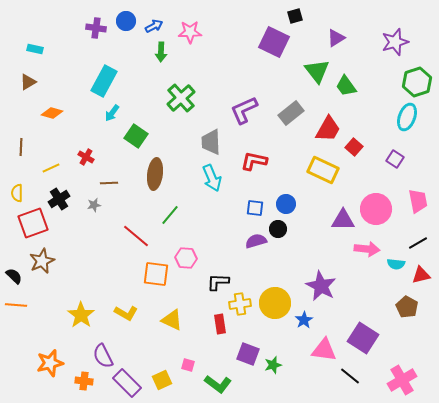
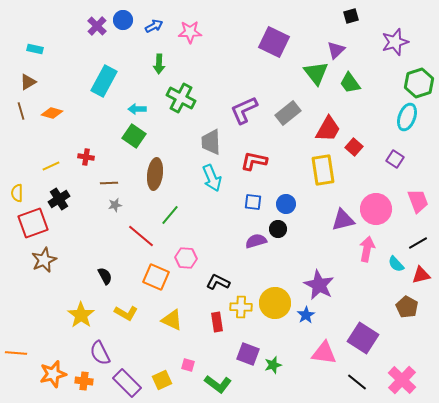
black square at (295, 16): moved 56 px right
blue circle at (126, 21): moved 3 px left, 1 px up
purple cross at (96, 28): moved 1 px right, 2 px up; rotated 36 degrees clockwise
purple triangle at (336, 38): moved 12 px down; rotated 12 degrees counterclockwise
green arrow at (161, 52): moved 2 px left, 12 px down
green triangle at (317, 71): moved 1 px left, 2 px down
green hexagon at (417, 82): moved 2 px right, 1 px down
green trapezoid at (346, 86): moved 4 px right, 3 px up
green cross at (181, 98): rotated 20 degrees counterclockwise
cyan arrow at (112, 113): moved 25 px right, 4 px up; rotated 54 degrees clockwise
gray rectangle at (291, 113): moved 3 px left
green square at (136, 136): moved 2 px left
brown line at (21, 147): moved 36 px up; rotated 18 degrees counterclockwise
red cross at (86, 157): rotated 21 degrees counterclockwise
yellow line at (51, 168): moved 2 px up
yellow rectangle at (323, 170): rotated 56 degrees clockwise
pink trapezoid at (418, 201): rotated 10 degrees counterclockwise
gray star at (94, 205): moved 21 px right
blue square at (255, 208): moved 2 px left, 6 px up
purple triangle at (343, 220): rotated 15 degrees counterclockwise
red line at (136, 236): moved 5 px right
pink arrow at (367, 249): rotated 85 degrees counterclockwise
brown star at (42, 261): moved 2 px right, 1 px up
cyan semicircle at (396, 264): rotated 42 degrees clockwise
orange square at (156, 274): moved 3 px down; rotated 16 degrees clockwise
black semicircle at (14, 276): moved 91 px right; rotated 18 degrees clockwise
black L-shape at (218, 282): rotated 25 degrees clockwise
purple star at (321, 286): moved 2 px left, 1 px up
yellow cross at (240, 304): moved 1 px right, 3 px down; rotated 10 degrees clockwise
orange line at (16, 305): moved 48 px down
blue star at (304, 320): moved 2 px right, 5 px up
red rectangle at (220, 324): moved 3 px left, 2 px up
pink triangle at (324, 350): moved 3 px down
purple semicircle at (103, 356): moved 3 px left, 3 px up
orange star at (50, 363): moved 3 px right, 11 px down
black line at (350, 376): moved 7 px right, 6 px down
pink cross at (402, 380): rotated 16 degrees counterclockwise
